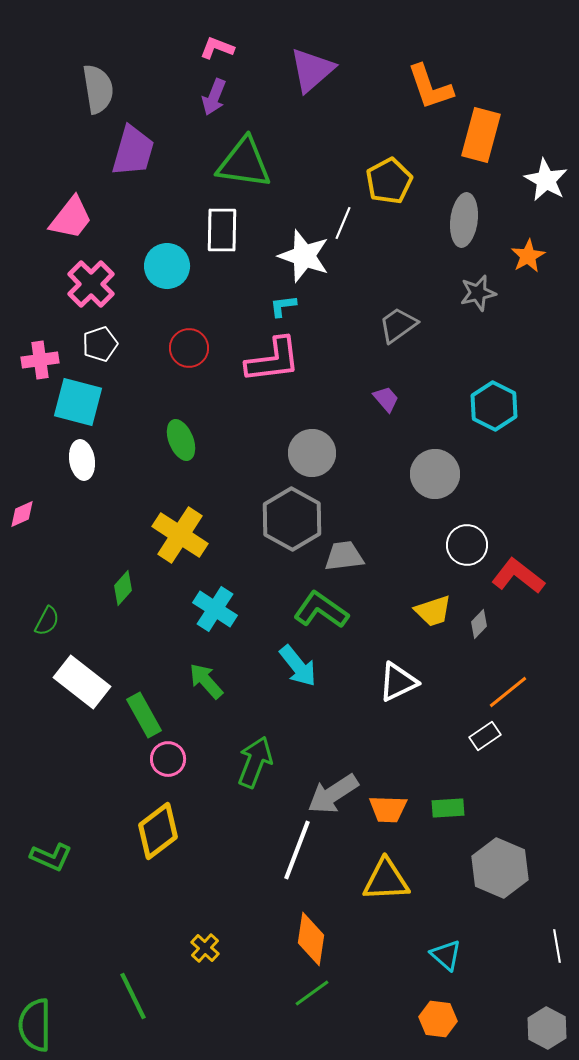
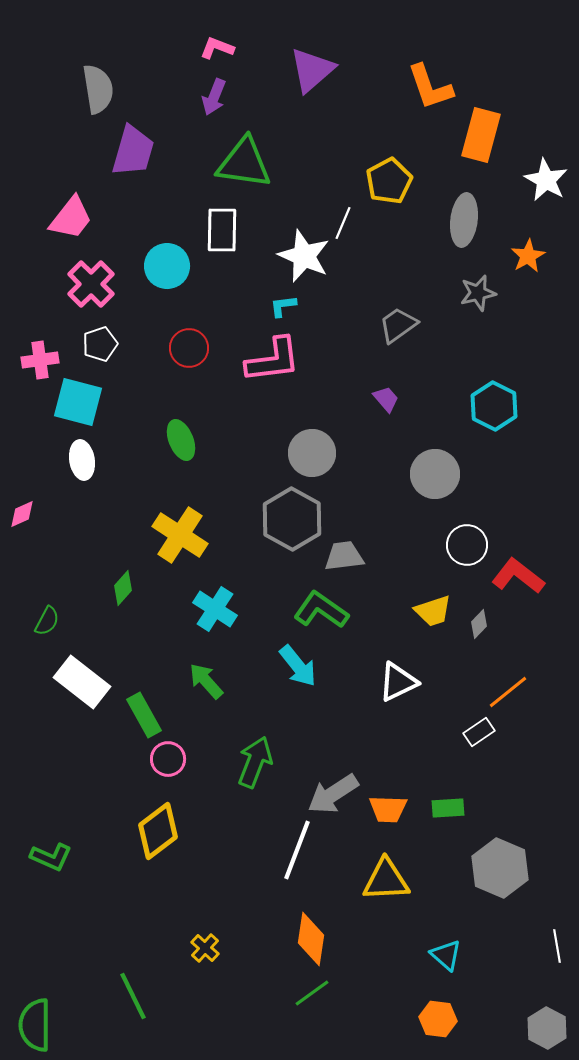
white star at (304, 256): rotated 4 degrees clockwise
white rectangle at (485, 736): moved 6 px left, 4 px up
